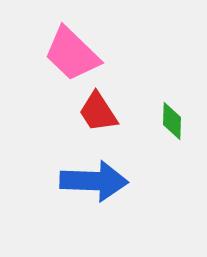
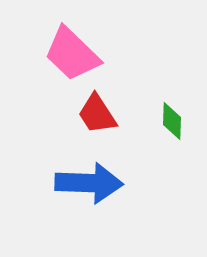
red trapezoid: moved 1 px left, 2 px down
blue arrow: moved 5 px left, 2 px down
